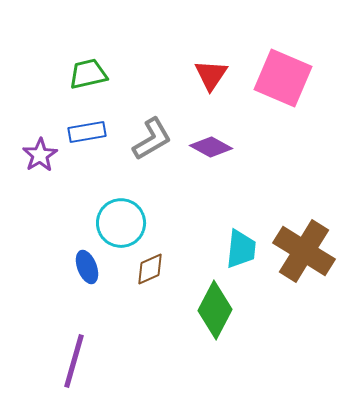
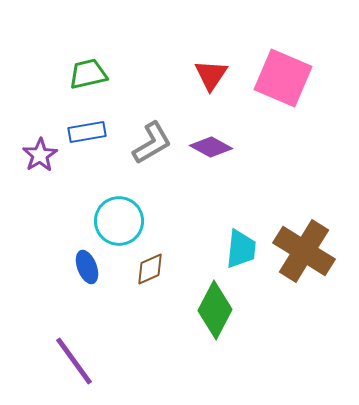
gray L-shape: moved 4 px down
cyan circle: moved 2 px left, 2 px up
purple line: rotated 52 degrees counterclockwise
